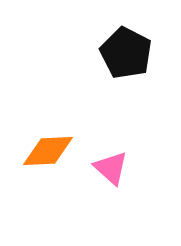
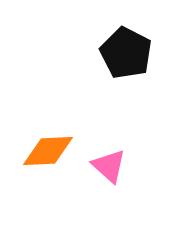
pink triangle: moved 2 px left, 2 px up
